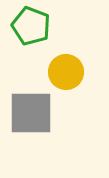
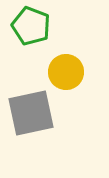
gray square: rotated 12 degrees counterclockwise
